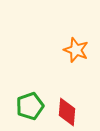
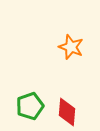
orange star: moved 5 px left, 3 px up
